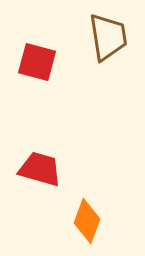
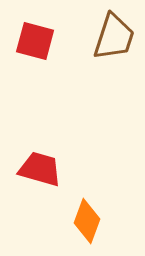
brown trapezoid: moved 6 px right; rotated 27 degrees clockwise
red square: moved 2 px left, 21 px up
